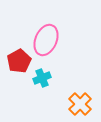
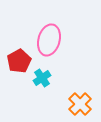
pink ellipse: moved 3 px right; rotated 8 degrees counterclockwise
cyan cross: rotated 12 degrees counterclockwise
